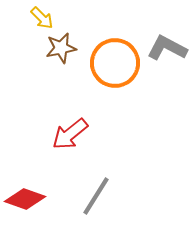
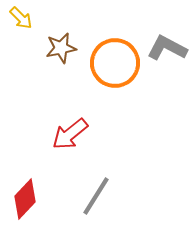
yellow arrow: moved 21 px left
red diamond: rotated 66 degrees counterclockwise
